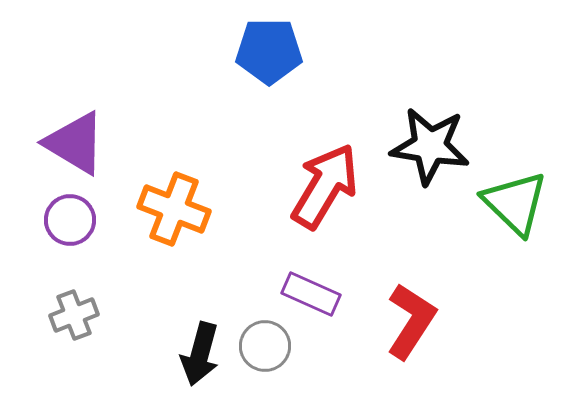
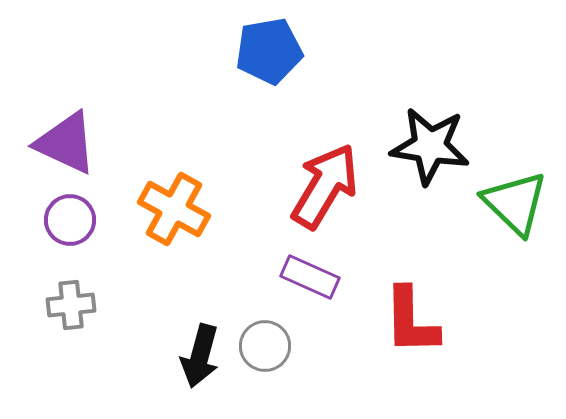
blue pentagon: rotated 10 degrees counterclockwise
purple triangle: moved 9 px left; rotated 6 degrees counterclockwise
orange cross: rotated 8 degrees clockwise
purple rectangle: moved 1 px left, 17 px up
gray cross: moved 3 px left, 10 px up; rotated 15 degrees clockwise
red L-shape: rotated 146 degrees clockwise
black arrow: moved 2 px down
